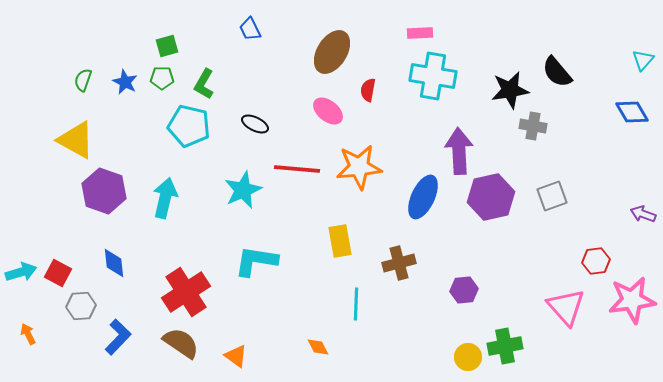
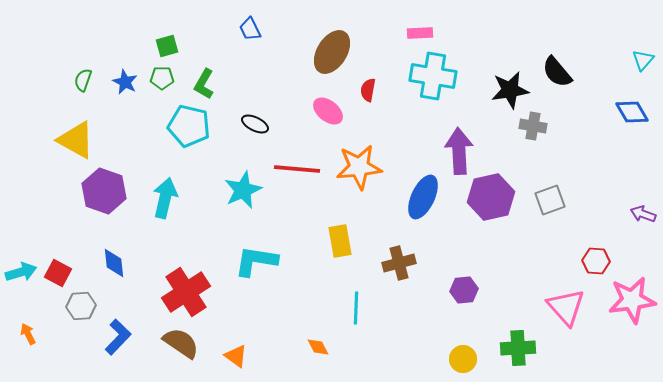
gray square at (552, 196): moved 2 px left, 4 px down
red hexagon at (596, 261): rotated 12 degrees clockwise
cyan line at (356, 304): moved 4 px down
green cross at (505, 346): moved 13 px right, 2 px down; rotated 8 degrees clockwise
yellow circle at (468, 357): moved 5 px left, 2 px down
